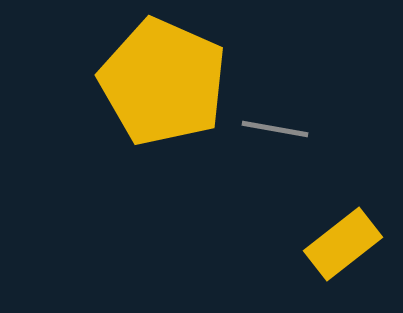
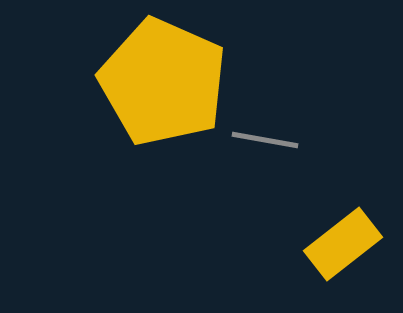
gray line: moved 10 px left, 11 px down
